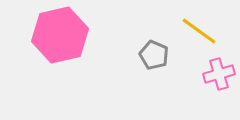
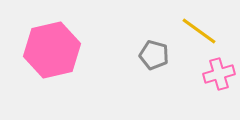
pink hexagon: moved 8 px left, 15 px down
gray pentagon: rotated 8 degrees counterclockwise
